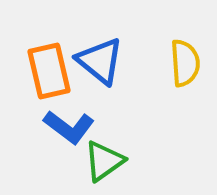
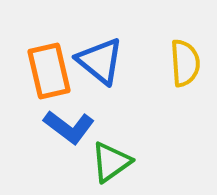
green triangle: moved 7 px right, 1 px down
